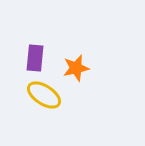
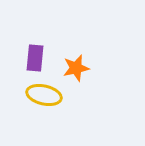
yellow ellipse: rotated 20 degrees counterclockwise
